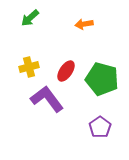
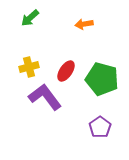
purple L-shape: moved 2 px left, 2 px up
